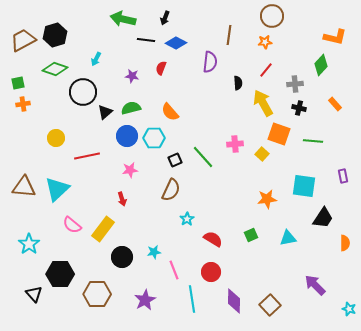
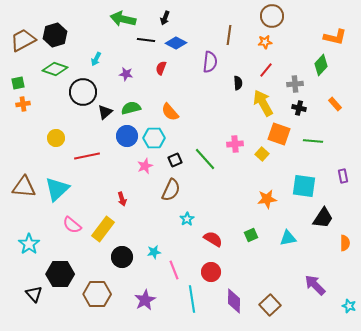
purple star at (132, 76): moved 6 px left, 2 px up
green line at (203, 157): moved 2 px right, 2 px down
pink star at (130, 170): moved 15 px right, 4 px up; rotated 14 degrees counterclockwise
cyan star at (349, 309): moved 3 px up
